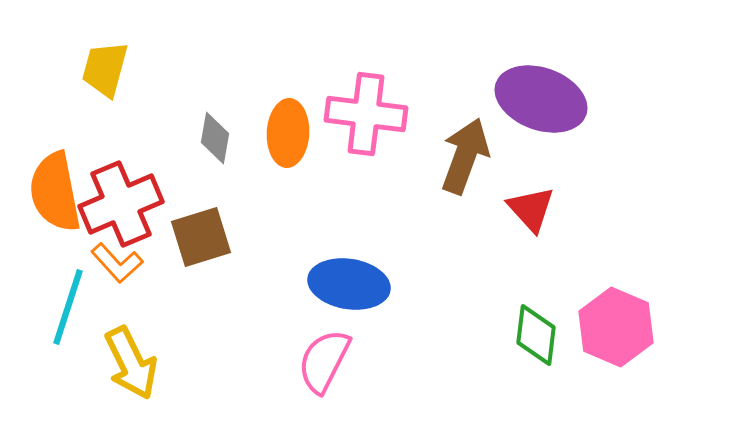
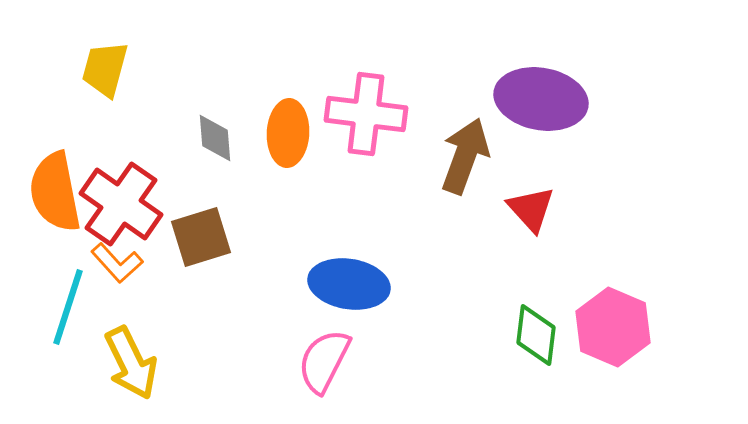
purple ellipse: rotated 10 degrees counterclockwise
gray diamond: rotated 15 degrees counterclockwise
red cross: rotated 32 degrees counterclockwise
pink hexagon: moved 3 px left
